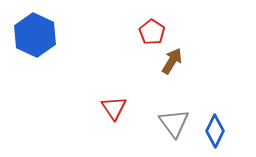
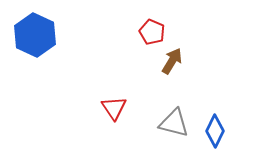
red pentagon: rotated 10 degrees counterclockwise
gray triangle: rotated 40 degrees counterclockwise
